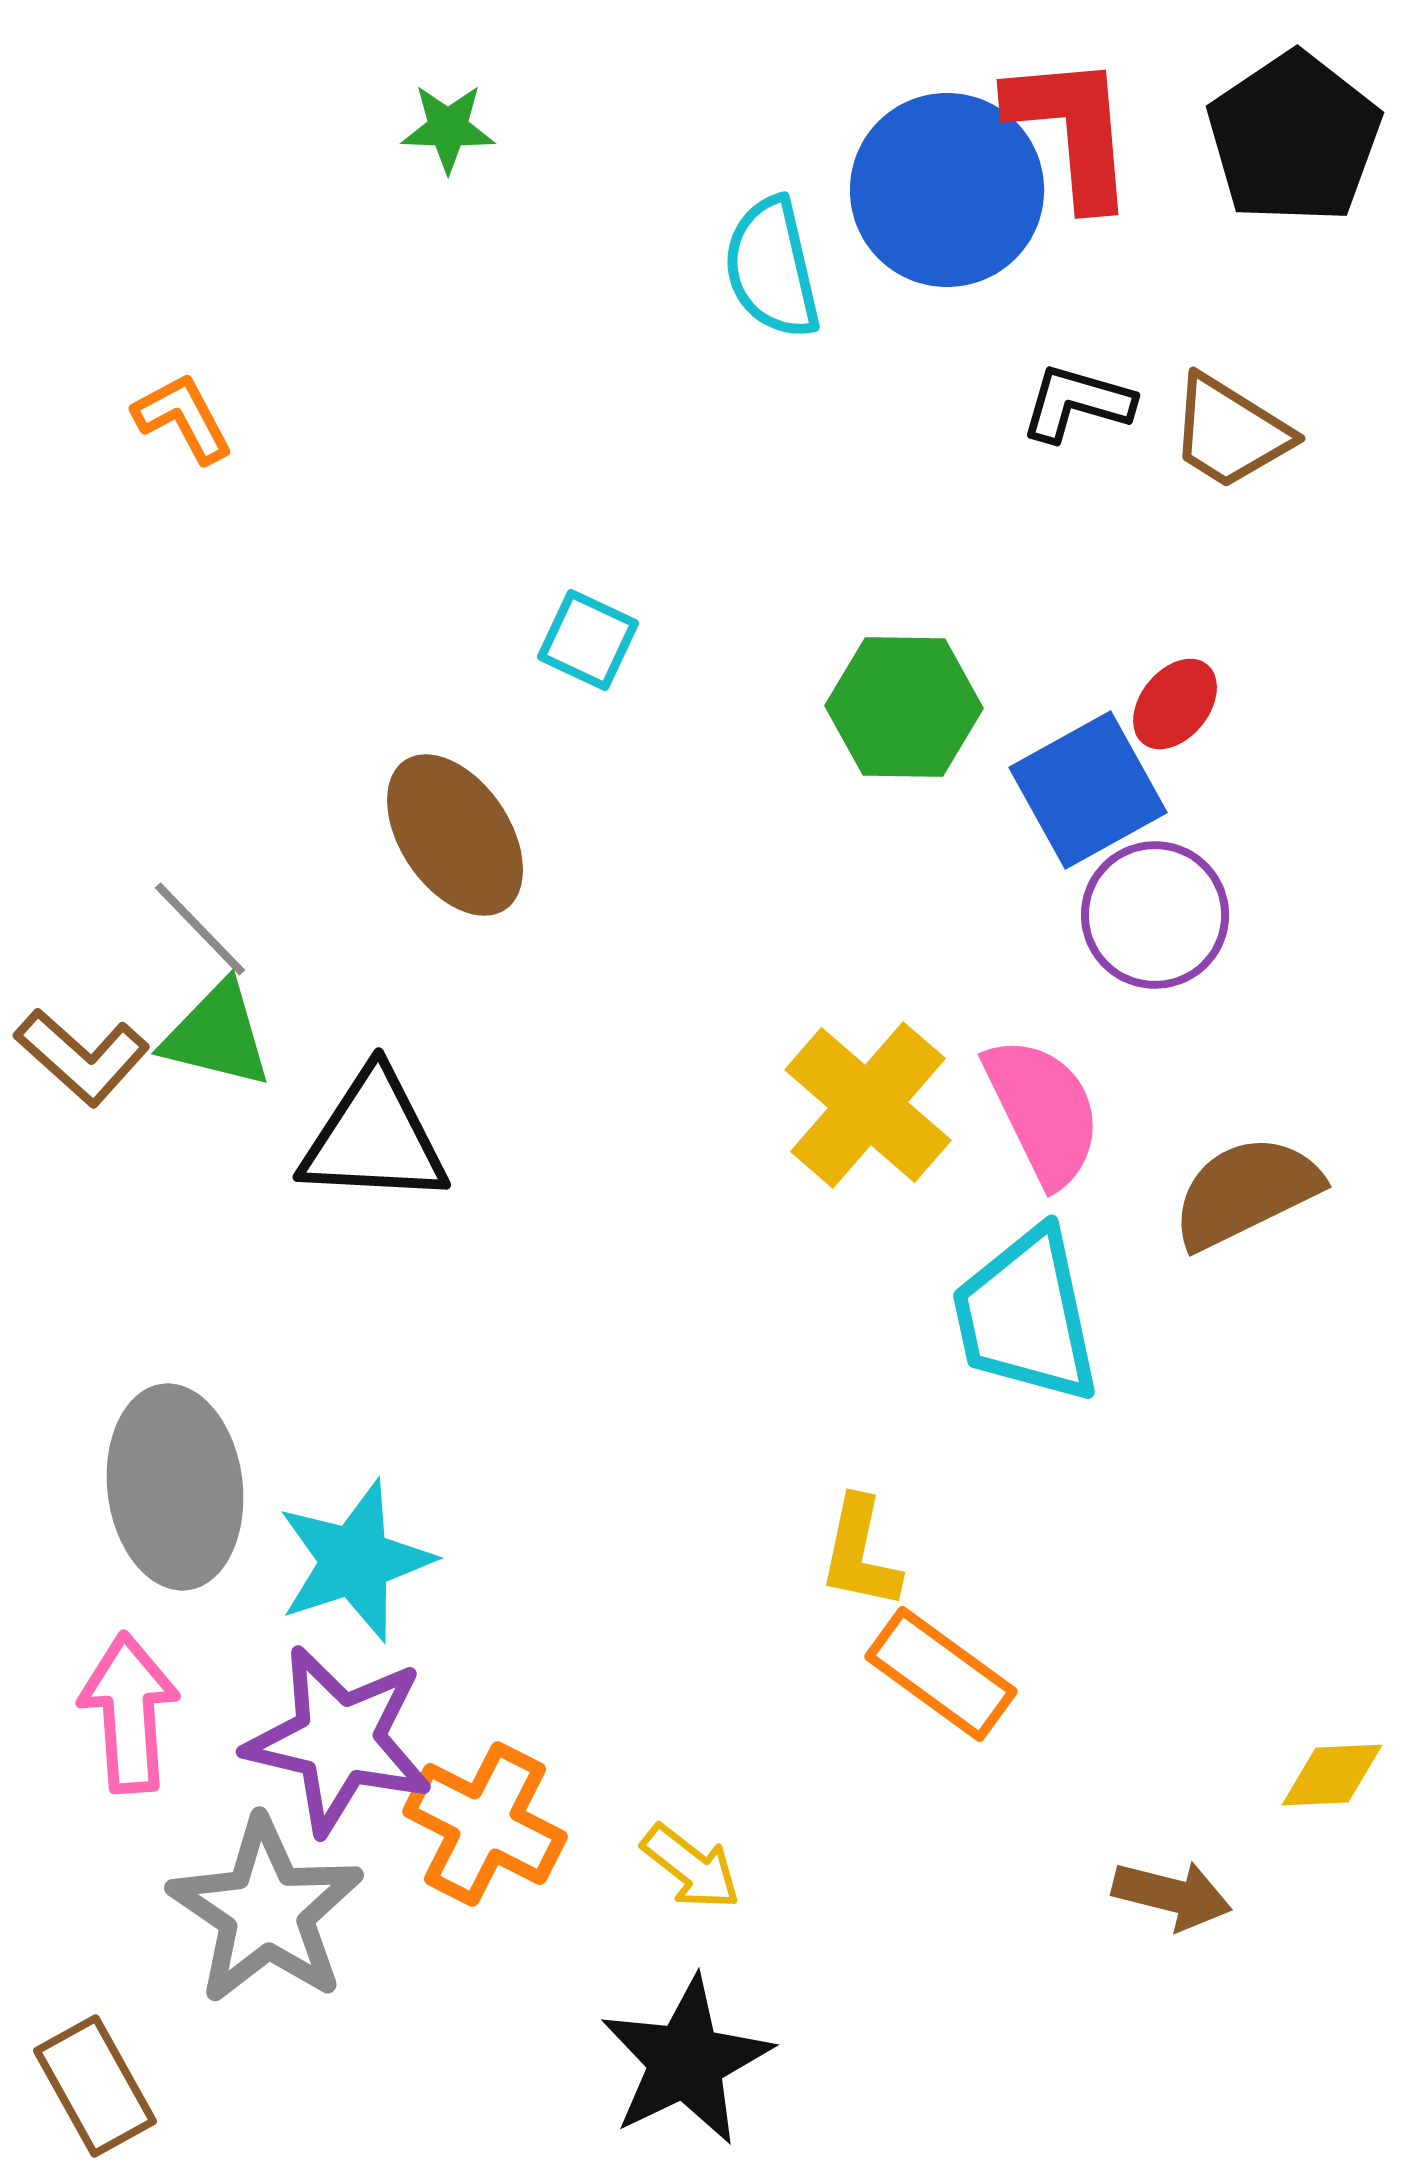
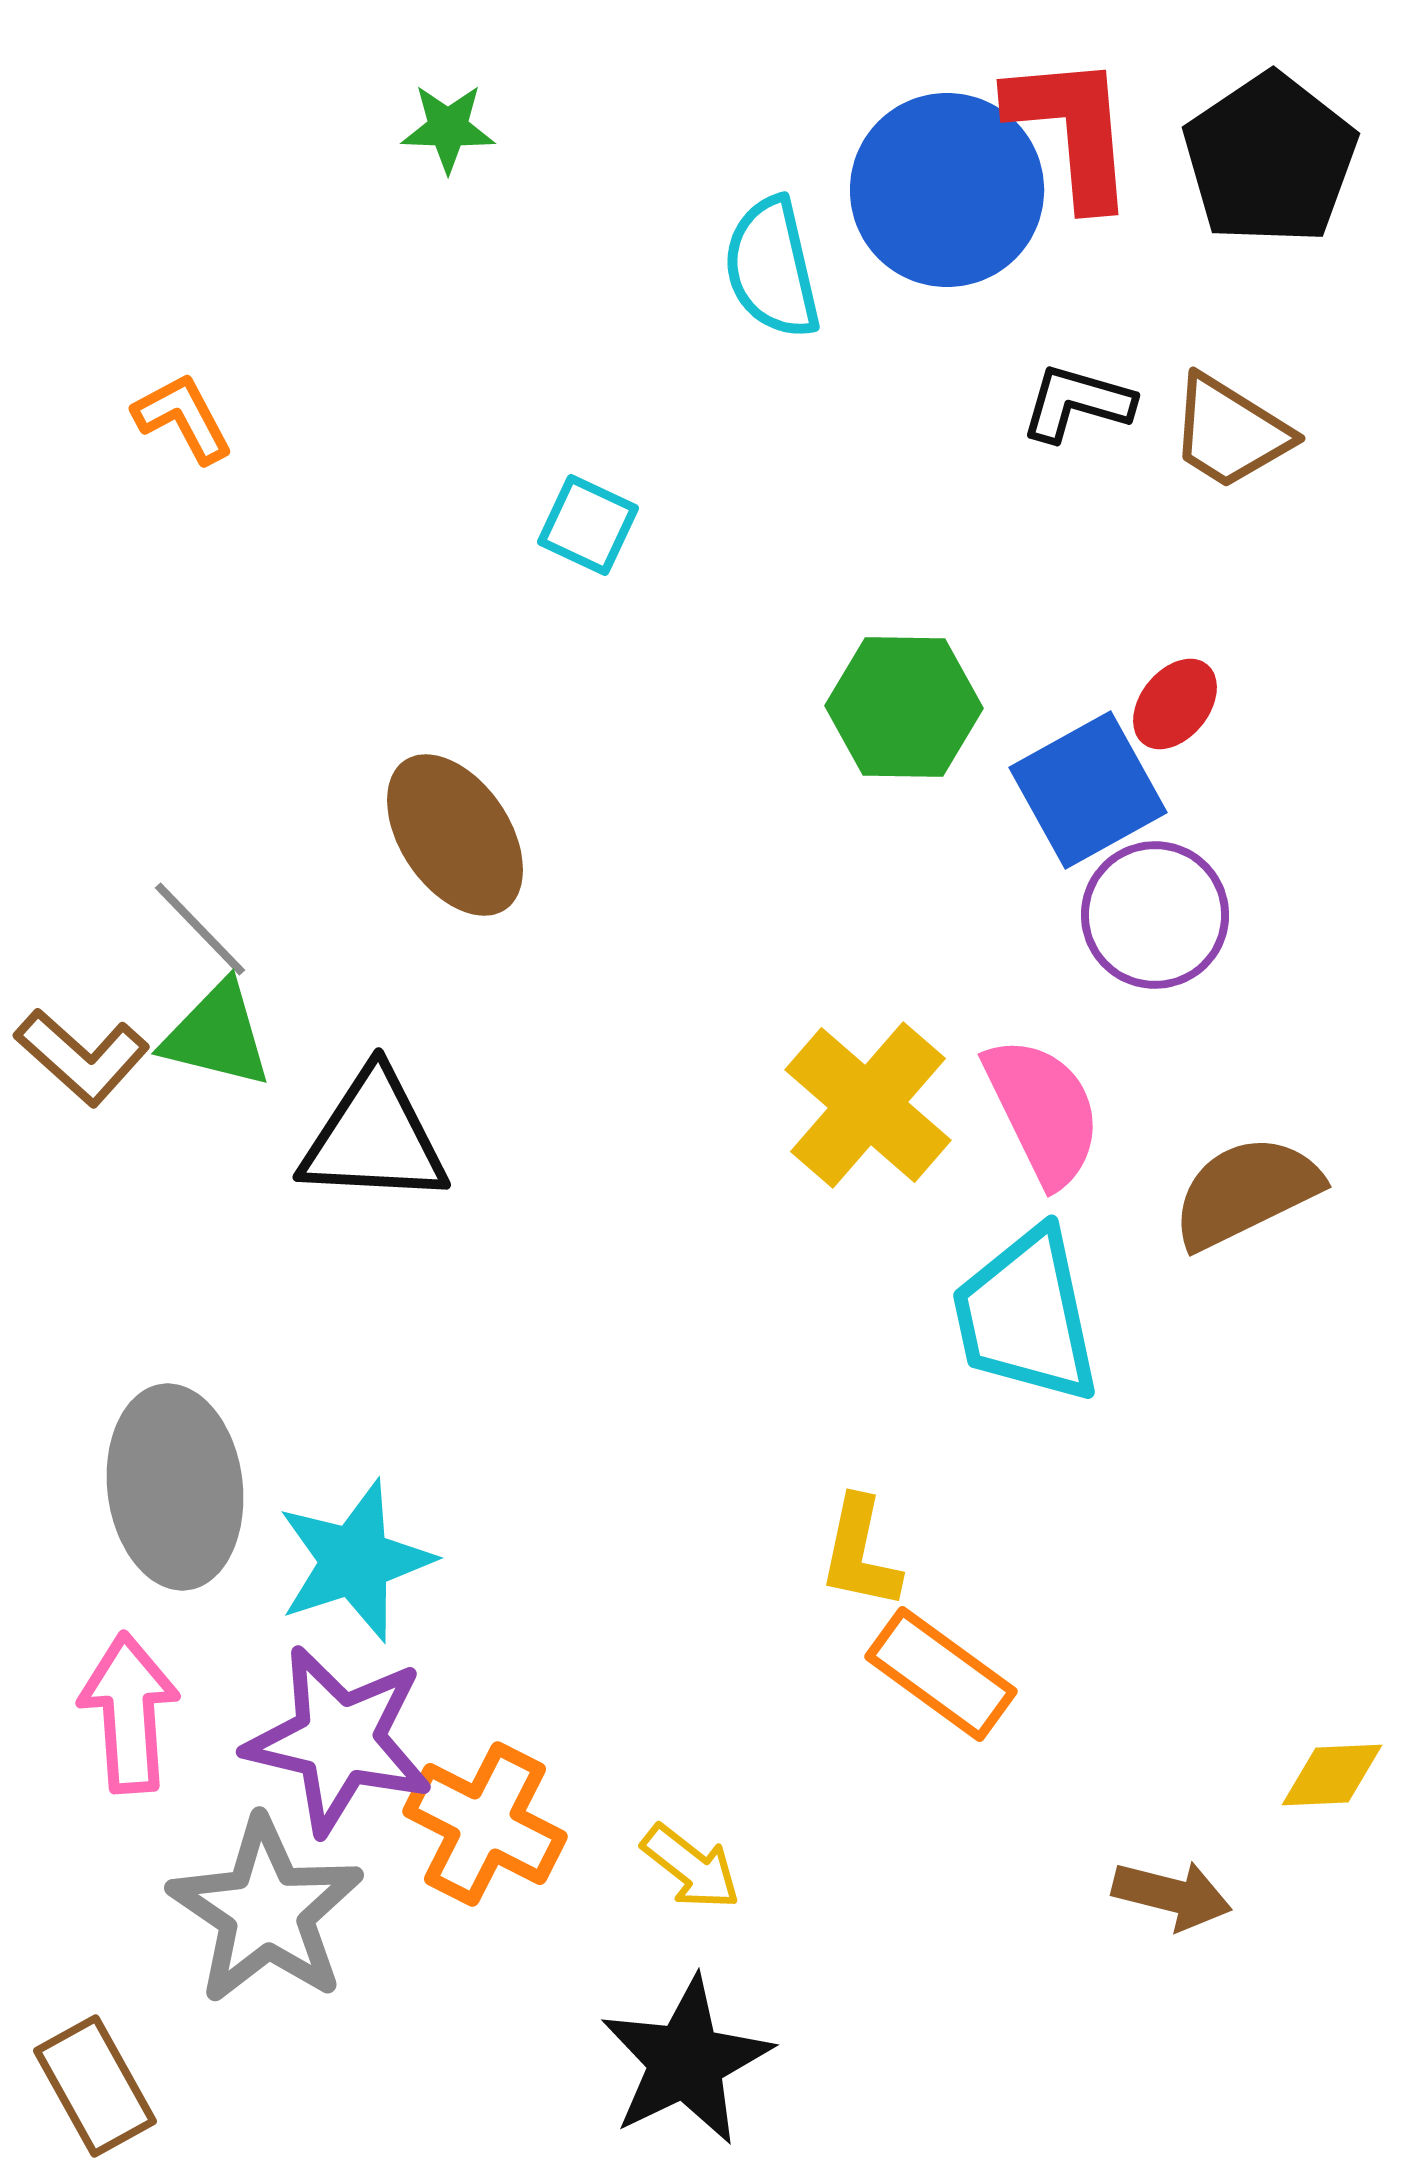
black pentagon: moved 24 px left, 21 px down
cyan square: moved 115 px up
